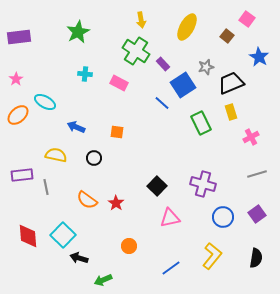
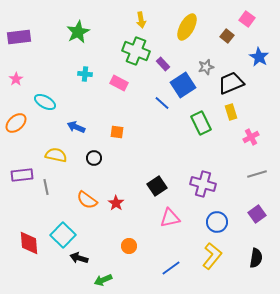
green cross at (136, 51): rotated 12 degrees counterclockwise
orange ellipse at (18, 115): moved 2 px left, 8 px down
black square at (157, 186): rotated 12 degrees clockwise
blue circle at (223, 217): moved 6 px left, 5 px down
red diamond at (28, 236): moved 1 px right, 7 px down
